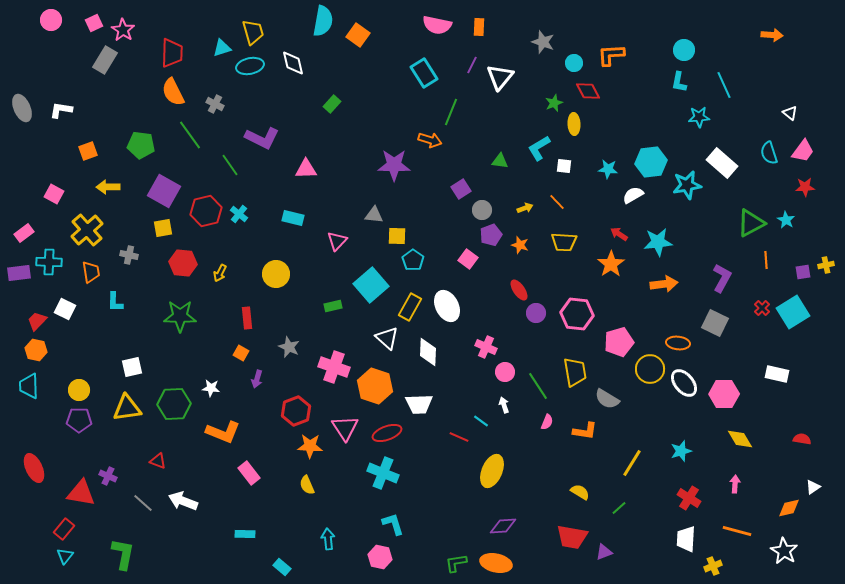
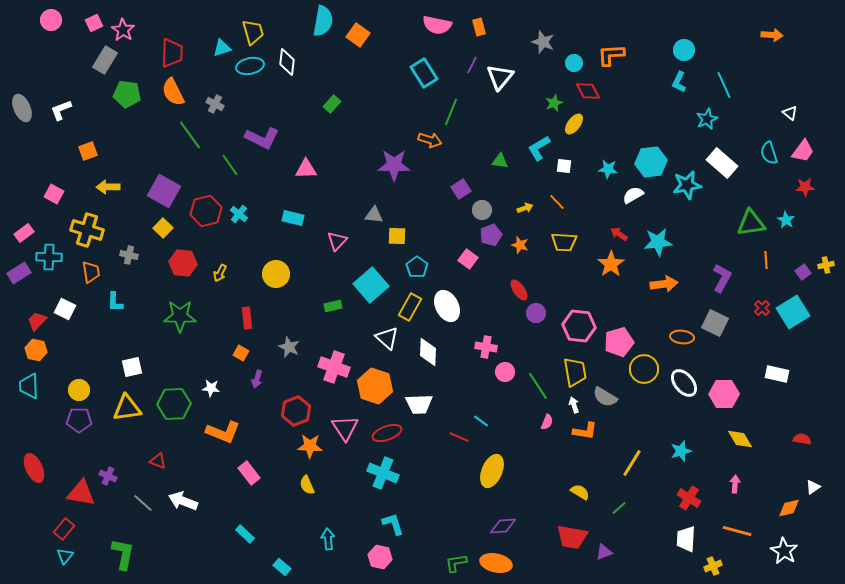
orange rectangle at (479, 27): rotated 18 degrees counterclockwise
white diamond at (293, 63): moved 6 px left, 1 px up; rotated 20 degrees clockwise
cyan L-shape at (679, 82): rotated 15 degrees clockwise
white L-shape at (61, 110): rotated 30 degrees counterclockwise
cyan star at (699, 117): moved 8 px right, 2 px down; rotated 20 degrees counterclockwise
yellow ellipse at (574, 124): rotated 40 degrees clockwise
green pentagon at (141, 145): moved 14 px left, 51 px up
green triangle at (751, 223): rotated 20 degrees clockwise
yellow square at (163, 228): rotated 36 degrees counterclockwise
yellow cross at (87, 230): rotated 32 degrees counterclockwise
cyan pentagon at (413, 260): moved 4 px right, 7 px down
cyan cross at (49, 262): moved 5 px up
purple square at (803, 272): rotated 28 degrees counterclockwise
purple rectangle at (19, 273): rotated 25 degrees counterclockwise
pink hexagon at (577, 314): moved 2 px right, 12 px down
orange ellipse at (678, 343): moved 4 px right, 6 px up
pink cross at (486, 347): rotated 15 degrees counterclockwise
yellow circle at (650, 369): moved 6 px left
gray semicircle at (607, 399): moved 2 px left, 2 px up
white arrow at (504, 405): moved 70 px right
cyan rectangle at (245, 534): rotated 42 degrees clockwise
